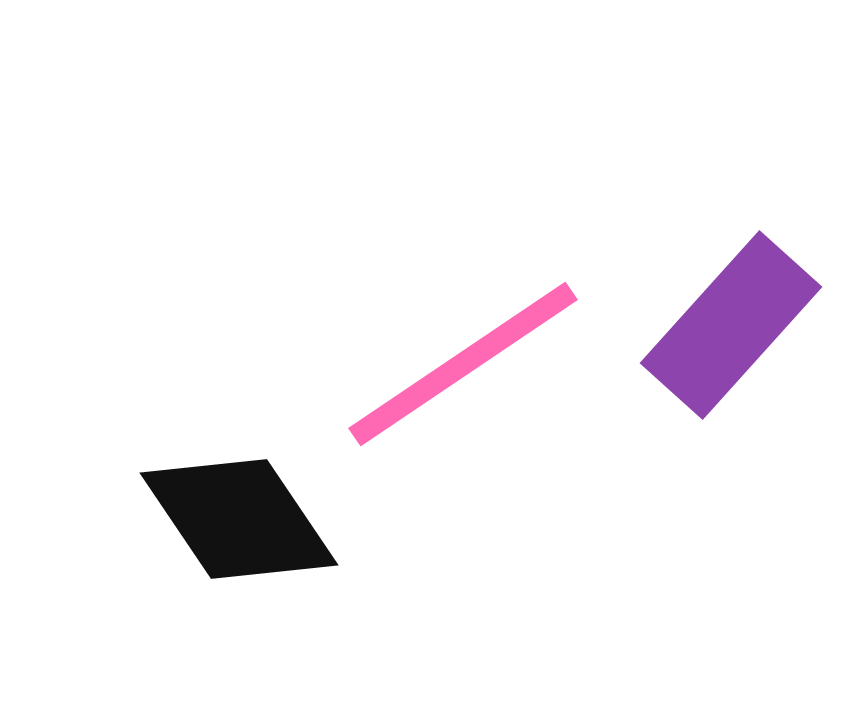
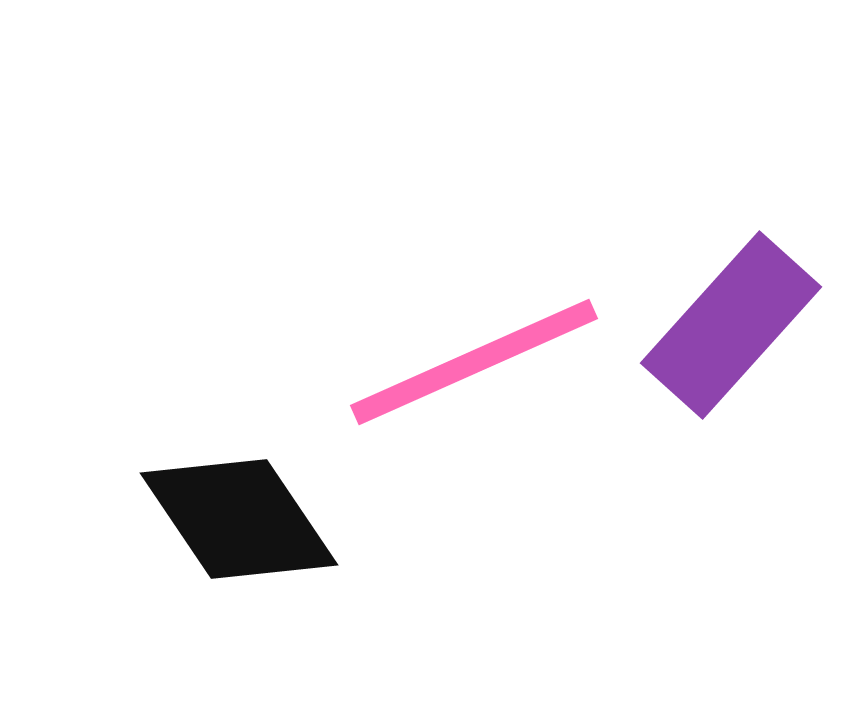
pink line: moved 11 px right, 2 px up; rotated 10 degrees clockwise
